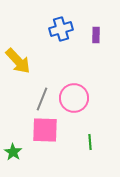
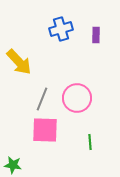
yellow arrow: moved 1 px right, 1 px down
pink circle: moved 3 px right
green star: moved 13 px down; rotated 24 degrees counterclockwise
